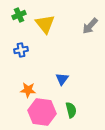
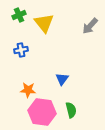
yellow triangle: moved 1 px left, 1 px up
